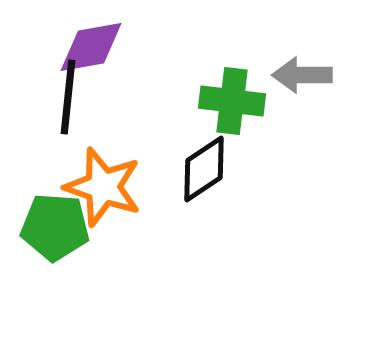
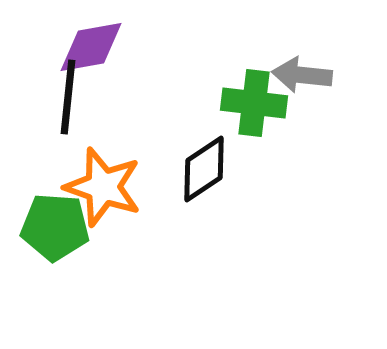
gray arrow: rotated 6 degrees clockwise
green cross: moved 22 px right, 2 px down
